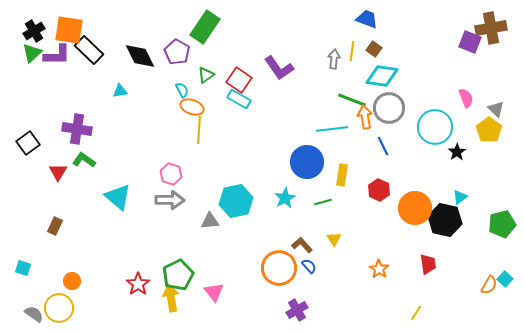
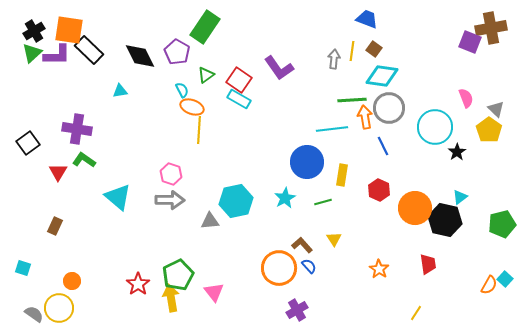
green line at (352, 100): rotated 24 degrees counterclockwise
